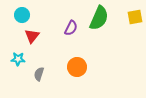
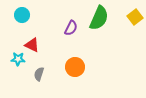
yellow square: rotated 28 degrees counterclockwise
red triangle: moved 9 px down; rotated 42 degrees counterclockwise
orange circle: moved 2 px left
